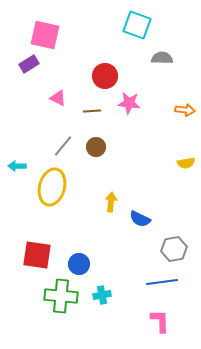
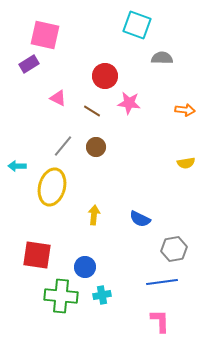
brown line: rotated 36 degrees clockwise
yellow arrow: moved 17 px left, 13 px down
blue circle: moved 6 px right, 3 px down
